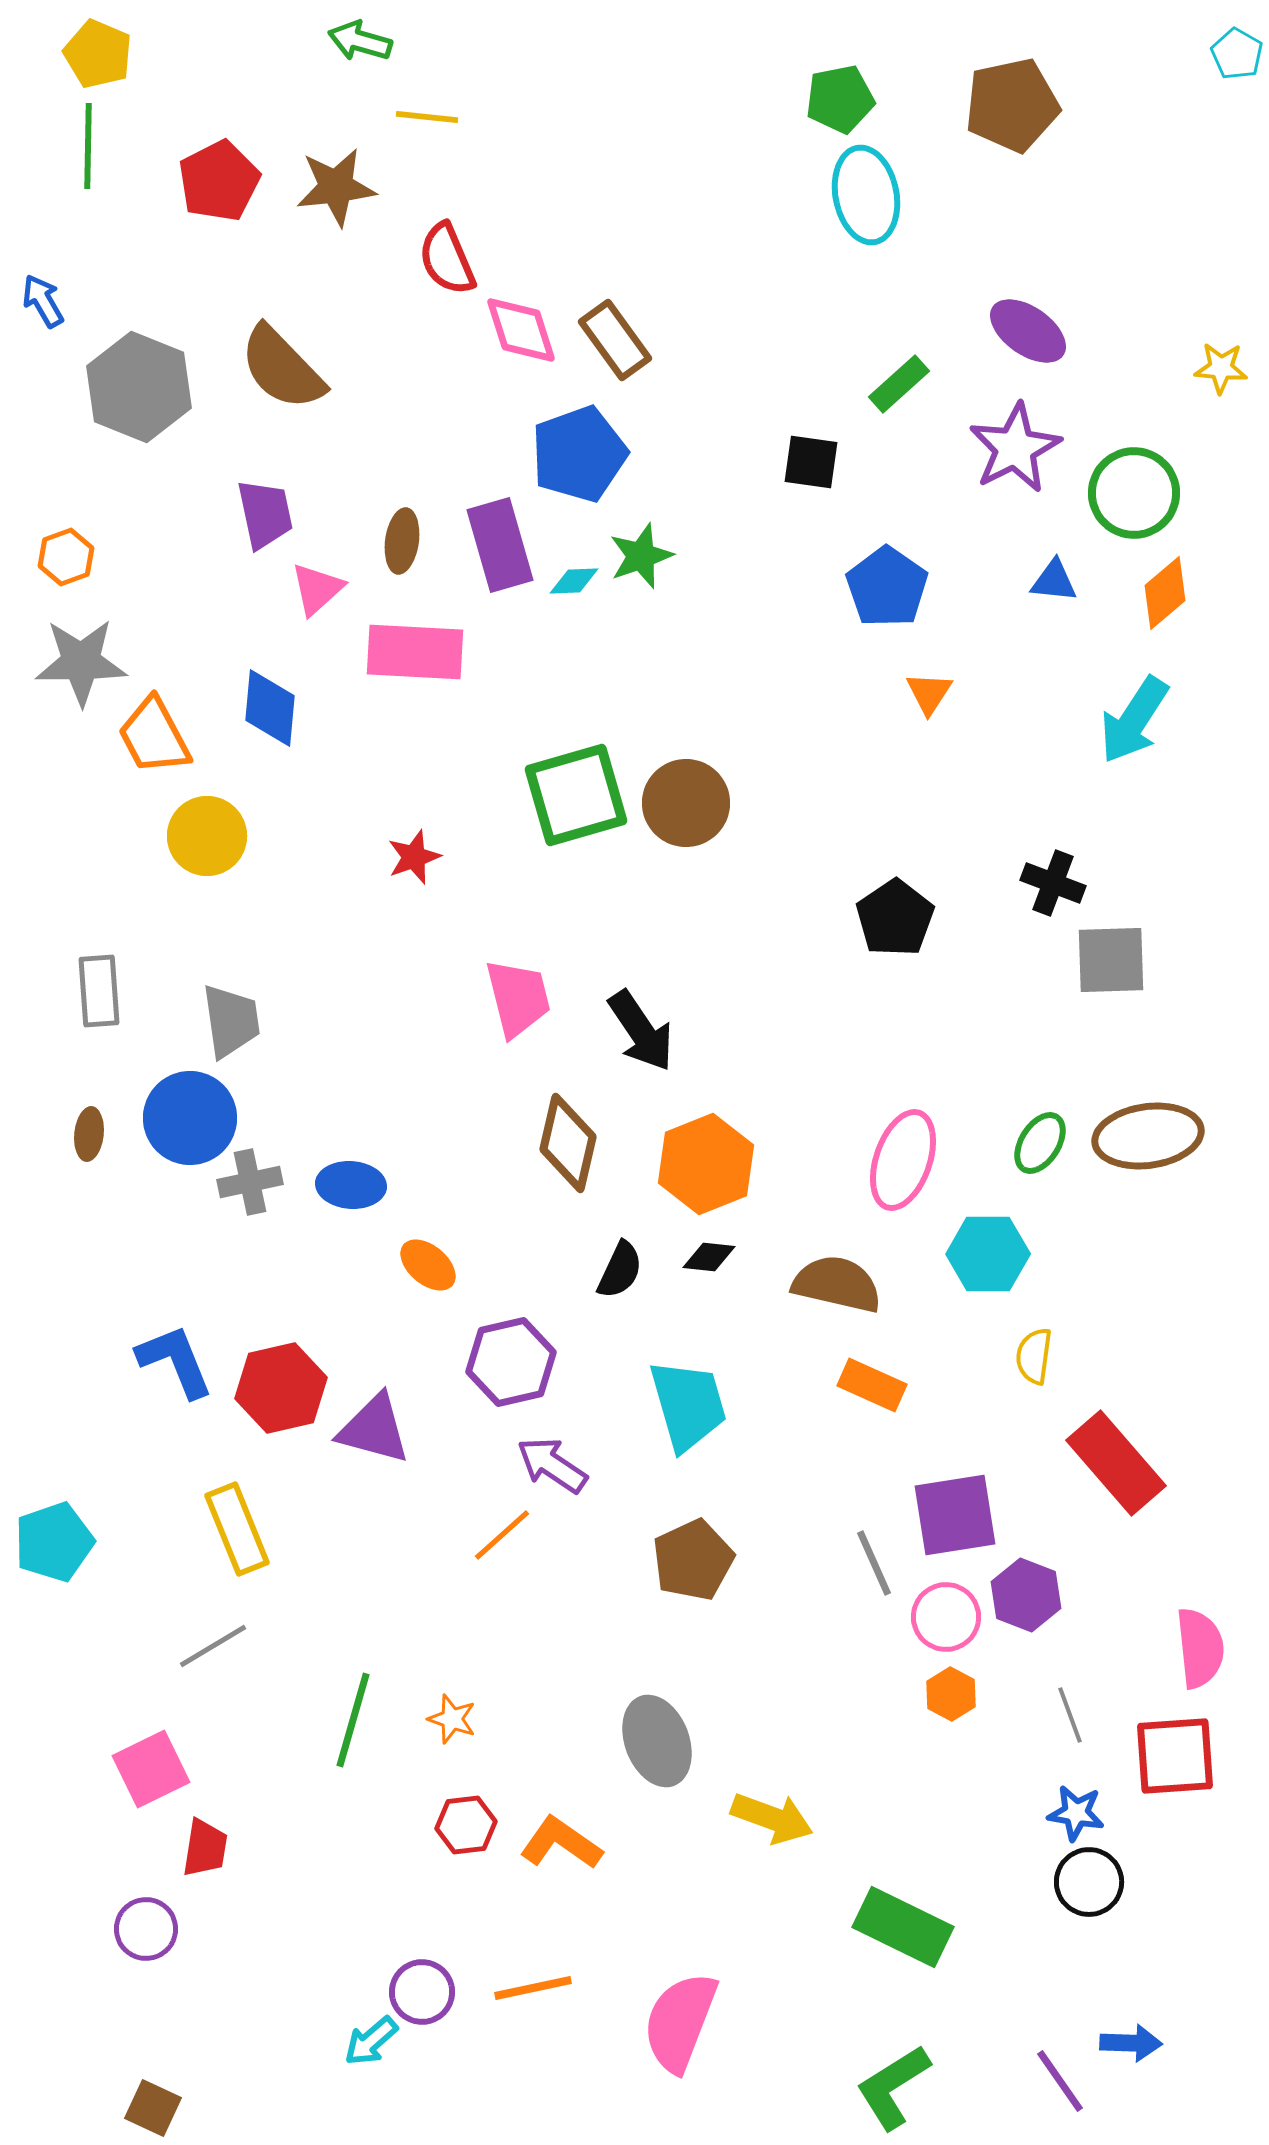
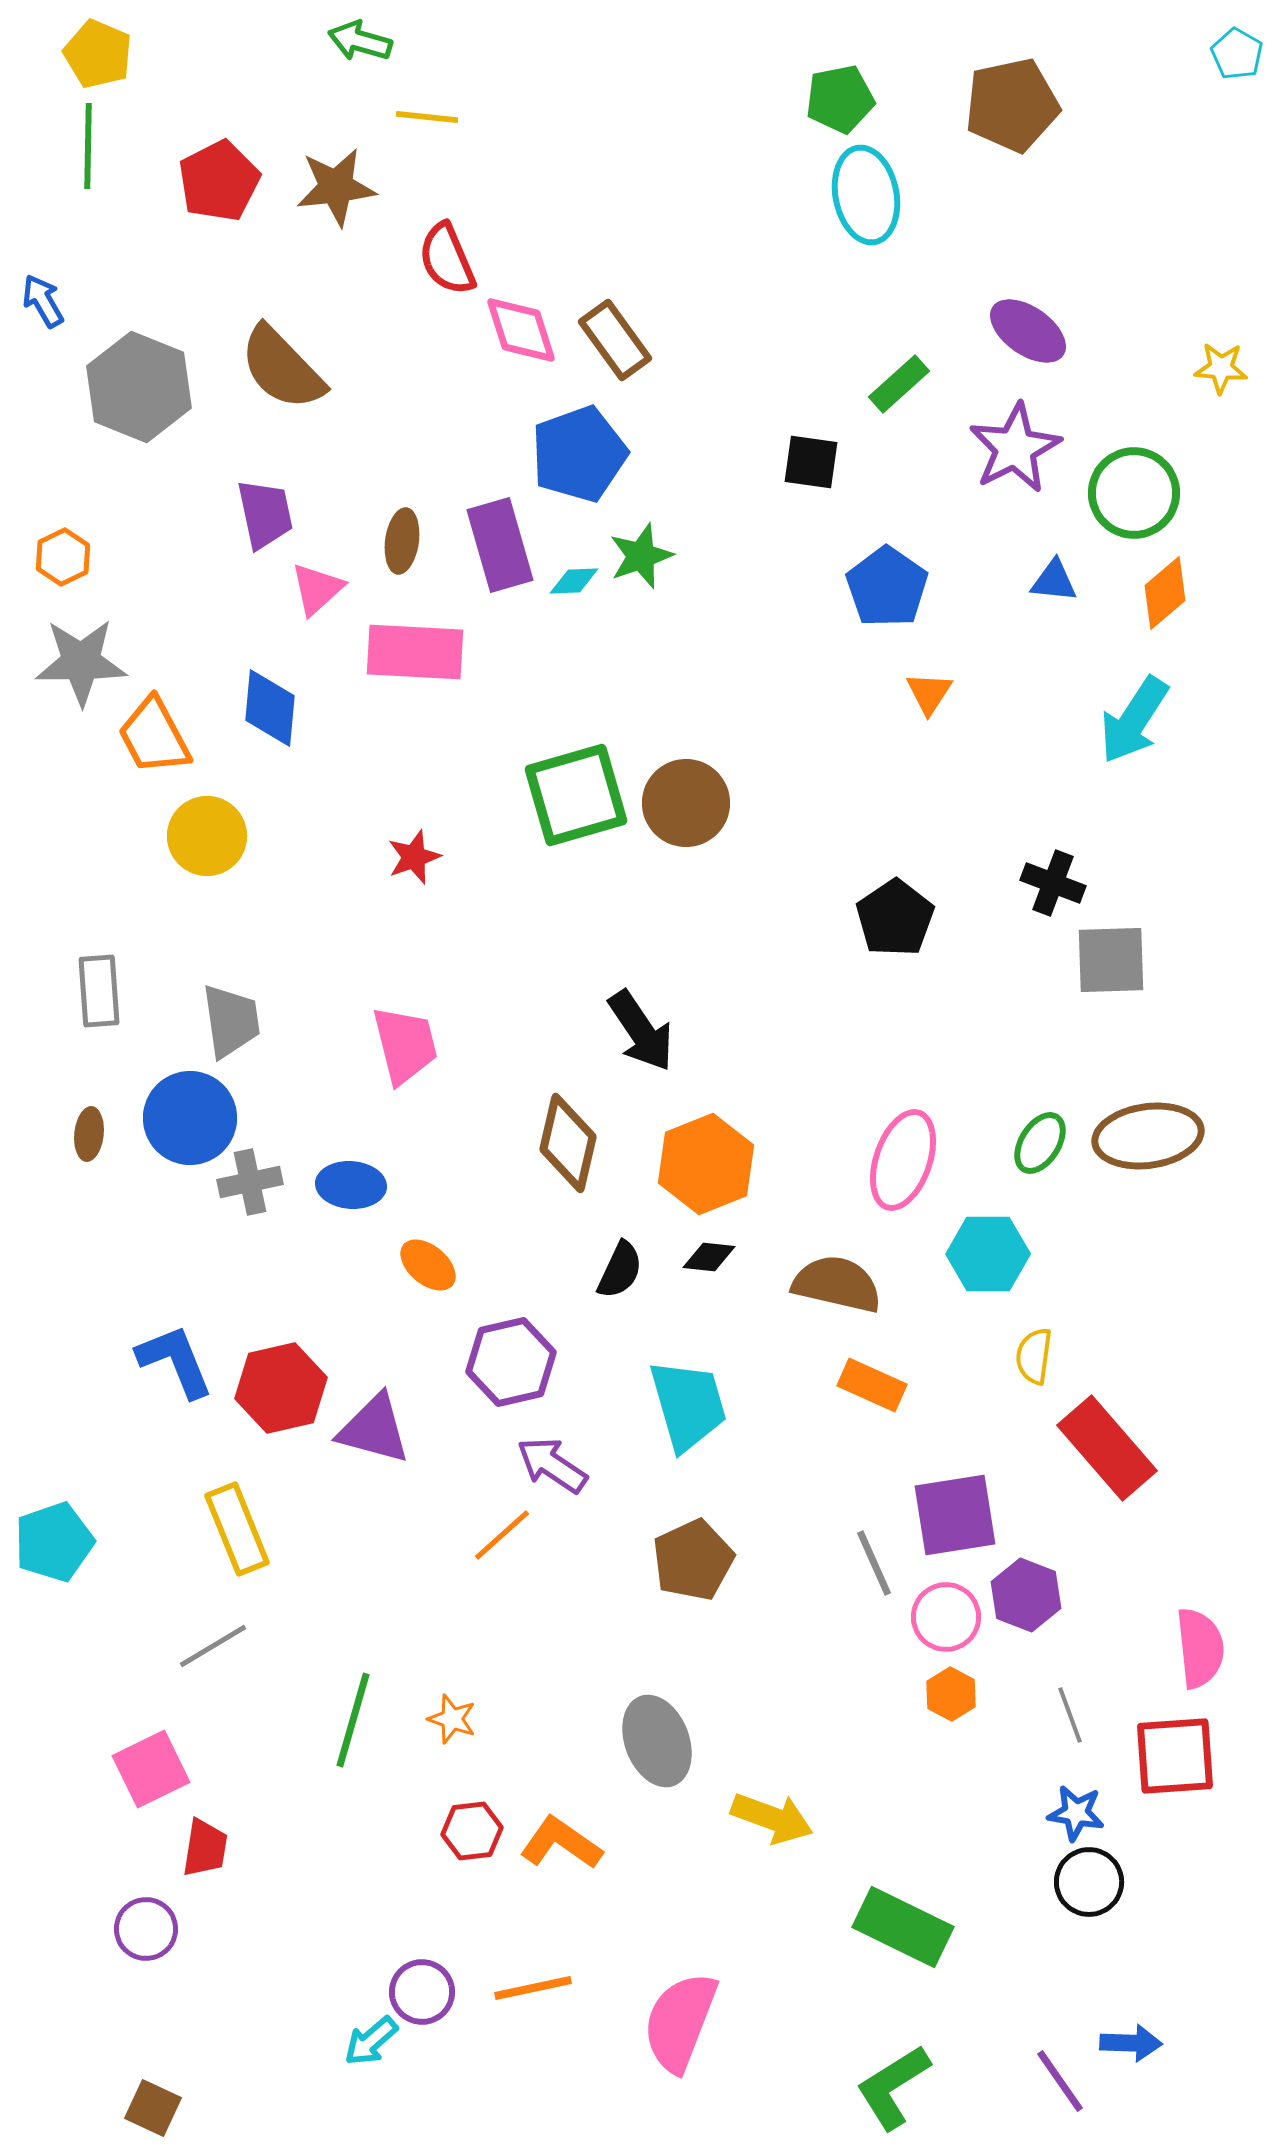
orange hexagon at (66, 557): moved 3 px left; rotated 6 degrees counterclockwise
pink trapezoid at (518, 998): moved 113 px left, 47 px down
red rectangle at (1116, 1463): moved 9 px left, 15 px up
red hexagon at (466, 1825): moved 6 px right, 6 px down
